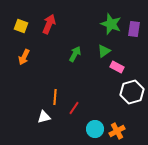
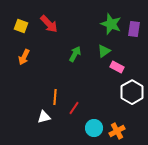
red arrow: rotated 114 degrees clockwise
white hexagon: rotated 15 degrees counterclockwise
cyan circle: moved 1 px left, 1 px up
